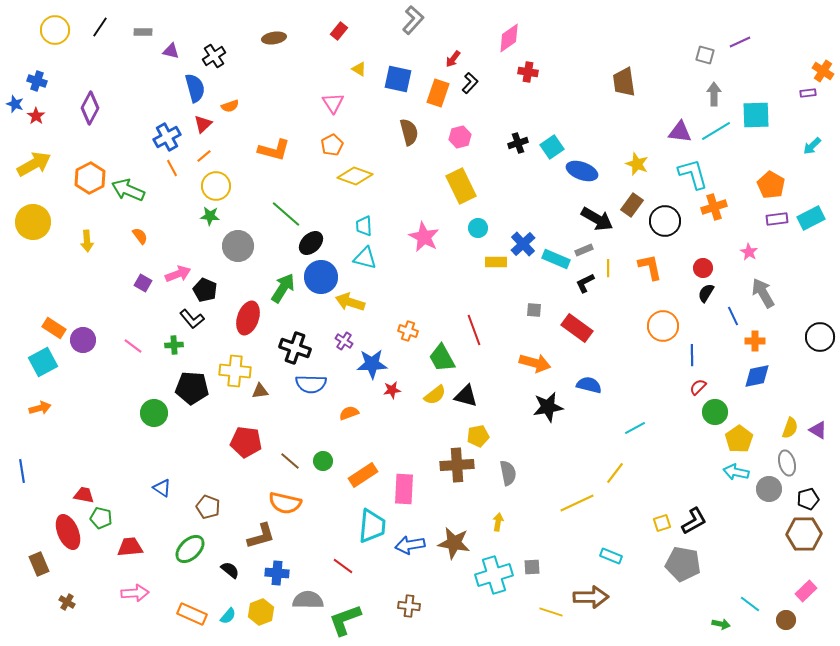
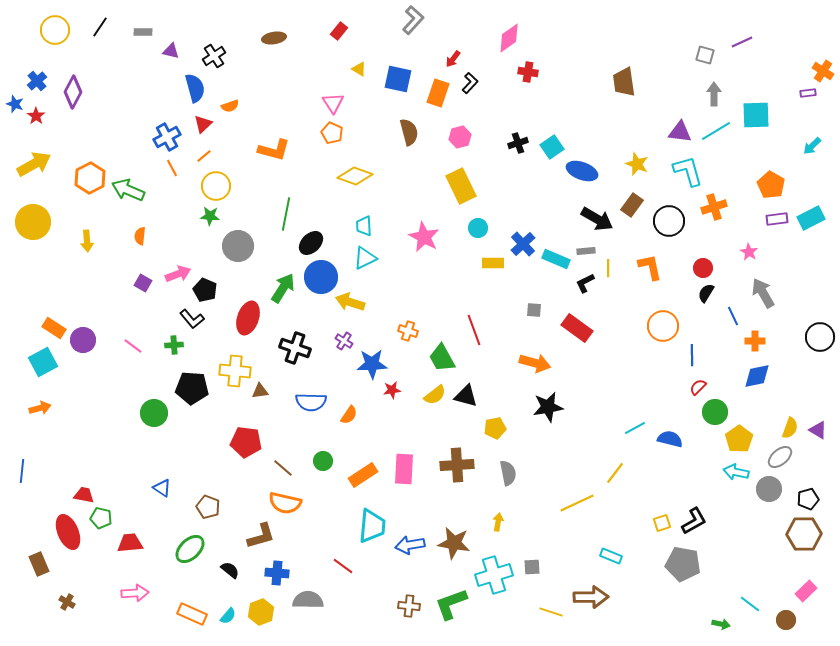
purple line at (740, 42): moved 2 px right
blue cross at (37, 81): rotated 30 degrees clockwise
purple diamond at (90, 108): moved 17 px left, 16 px up
orange pentagon at (332, 145): moved 12 px up; rotated 20 degrees counterclockwise
cyan L-shape at (693, 174): moved 5 px left, 3 px up
green line at (286, 214): rotated 60 degrees clockwise
black circle at (665, 221): moved 4 px right
orange semicircle at (140, 236): rotated 138 degrees counterclockwise
gray rectangle at (584, 250): moved 2 px right, 1 px down; rotated 18 degrees clockwise
cyan triangle at (365, 258): rotated 40 degrees counterclockwise
yellow rectangle at (496, 262): moved 3 px left, 1 px down
blue semicircle at (311, 384): moved 18 px down
blue semicircle at (589, 385): moved 81 px right, 54 px down
orange semicircle at (349, 413): moved 2 px down; rotated 144 degrees clockwise
yellow pentagon at (478, 436): moved 17 px right, 8 px up
brown line at (290, 461): moved 7 px left, 7 px down
gray ellipse at (787, 463): moved 7 px left, 6 px up; rotated 65 degrees clockwise
blue line at (22, 471): rotated 15 degrees clockwise
pink rectangle at (404, 489): moved 20 px up
red trapezoid at (130, 547): moved 4 px up
green L-shape at (345, 620): moved 106 px right, 16 px up
